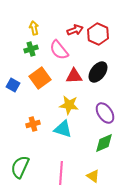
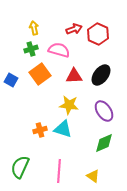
red arrow: moved 1 px left, 1 px up
pink semicircle: rotated 145 degrees clockwise
black ellipse: moved 3 px right, 3 px down
orange square: moved 4 px up
blue square: moved 2 px left, 5 px up
purple ellipse: moved 1 px left, 2 px up
orange cross: moved 7 px right, 6 px down
pink line: moved 2 px left, 2 px up
